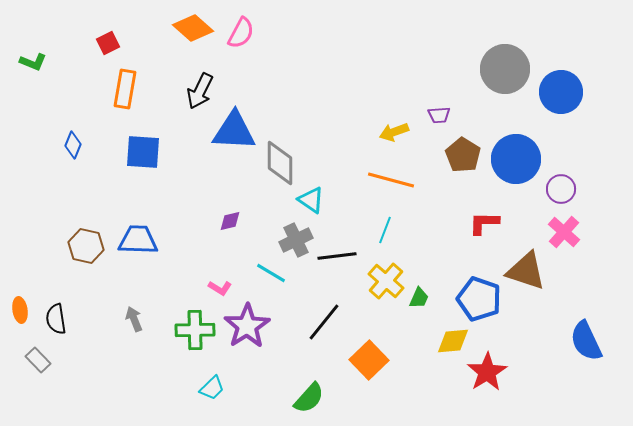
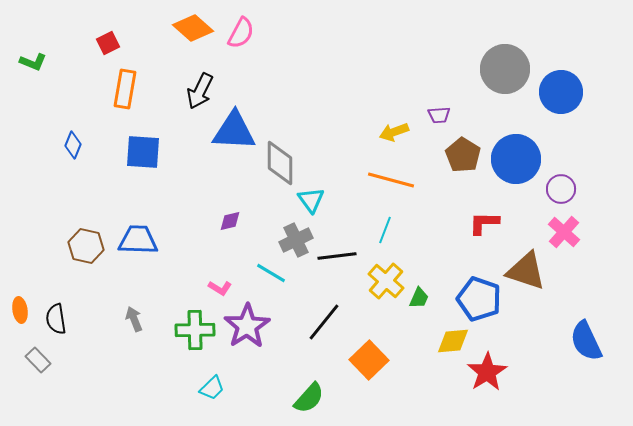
cyan triangle at (311, 200): rotated 20 degrees clockwise
